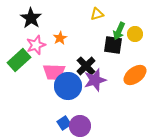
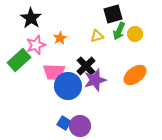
yellow triangle: moved 22 px down
black square: moved 31 px up; rotated 24 degrees counterclockwise
blue square: rotated 24 degrees counterclockwise
